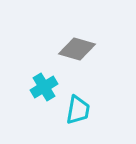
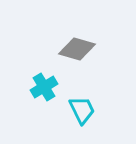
cyan trapezoid: moved 4 px right; rotated 36 degrees counterclockwise
